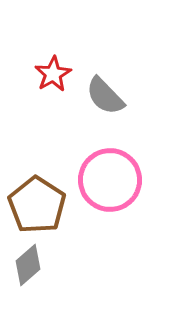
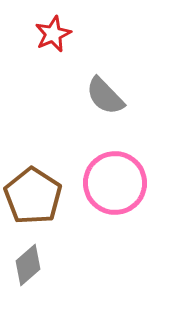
red star: moved 40 px up; rotated 6 degrees clockwise
pink circle: moved 5 px right, 3 px down
brown pentagon: moved 4 px left, 9 px up
